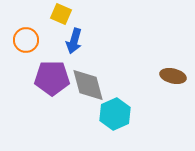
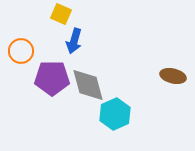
orange circle: moved 5 px left, 11 px down
